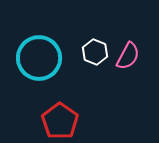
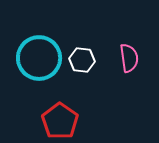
white hexagon: moved 13 px left, 8 px down; rotated 15 degrees counterclockwise
pink semicircle: moved 1 px right, 2 px down; rotated 36 degrees counterclockwise
